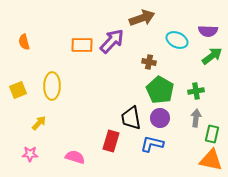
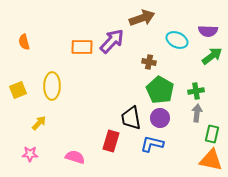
orange rectangle: moved 2 px down
gray arrow: moved 1 px right, 5 px up
